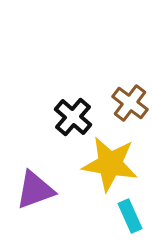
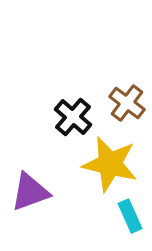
brown cross: moved 3 px left
yellow star: rotated 4 degrees clockwise
purple triangle: moved 5 px left, 2 px down
